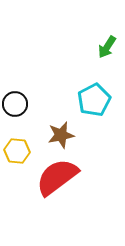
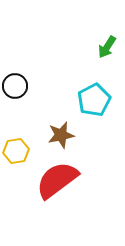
black circle: moved 18 px up
yellow hexagon: moved 1 px left; rotated 15 degrees counterclockwise
red semicircle: moved 3 px down
